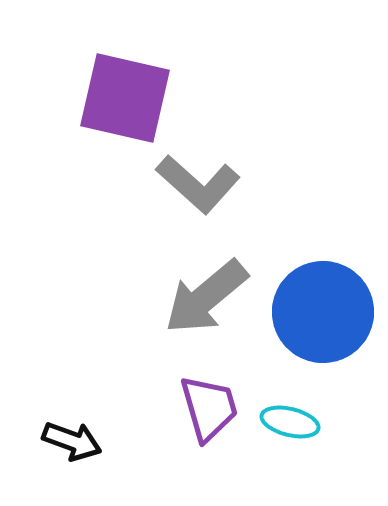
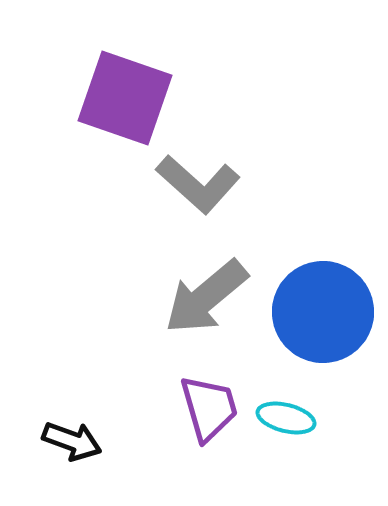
purple square: rotated 6 degrees clockwise
cyan ellipse: moved 4 px left, 4 px up
